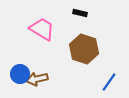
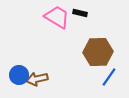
pink trapezoid: moved 15 px right, 12 px up
brown hexagon: moved 14 px right, 3 px down; rotated 20 degrees counterclockwise
blue circle: moved 1 px left, 1 px down
blue line: moved 5 px up
